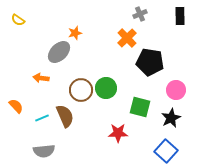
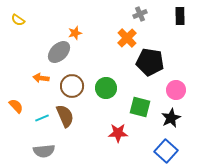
brown circle: moved 9 px left, 4 px up
